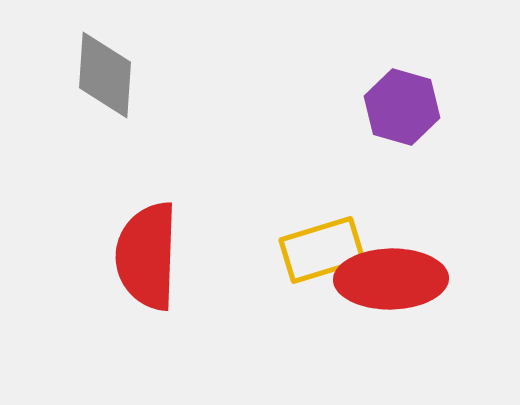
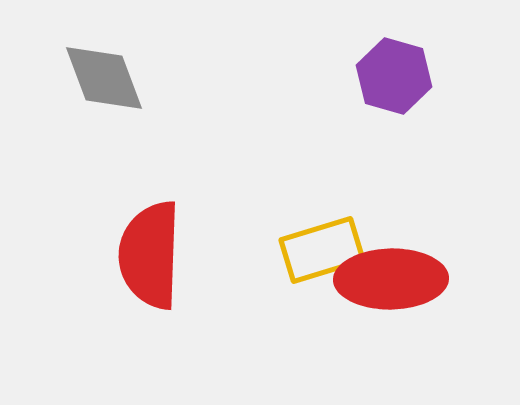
gray diamond: moved 1 px left, 3 px down; rotated 24 degrees counterclockwise
purple hexagon: moved 8 px left, 31 px up
red semicircle: moved 3 px right, 1 px up
